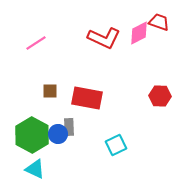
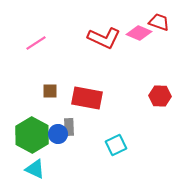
pink diamond: rotated 50 degrees clockwise
